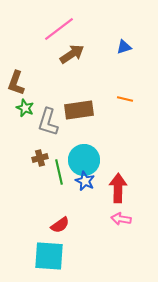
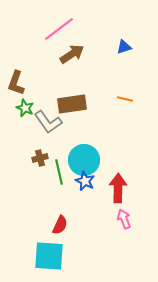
brown rectangle: moved 7 px left, 6 px up
gray L-shape: rotated 52 degrees counterclockwise
pink arrow: moved 3 px right; rotated 60 degrees clockwise
red semicircle: rotated 30 degrees counterclockwise
